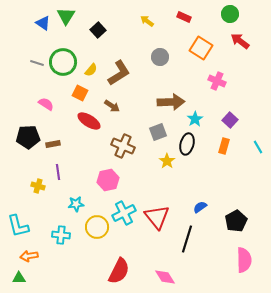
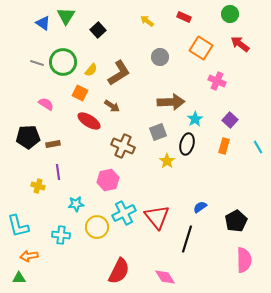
red arrow at (240, 41): moved 3 px down
